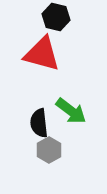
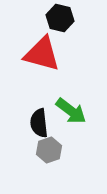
black hexagon: moved 4 px right, 1 px down
gray hexagon: rotated 10 degrees clockwise
